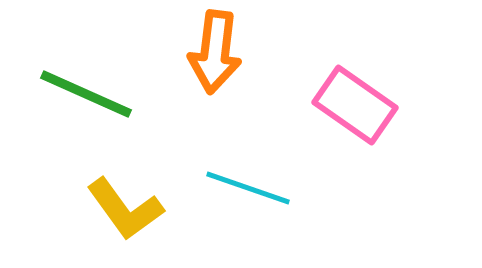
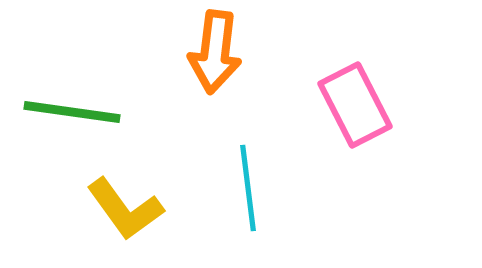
green line: moved 14 px left, 18 px down; rotated 16 degrees counterclockwise
pink rectangle: rotated 28 degrees clockwise
cyan line: rotated 64 degrees clockwise
